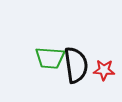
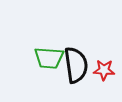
green trapezoid: moved 1 px left
